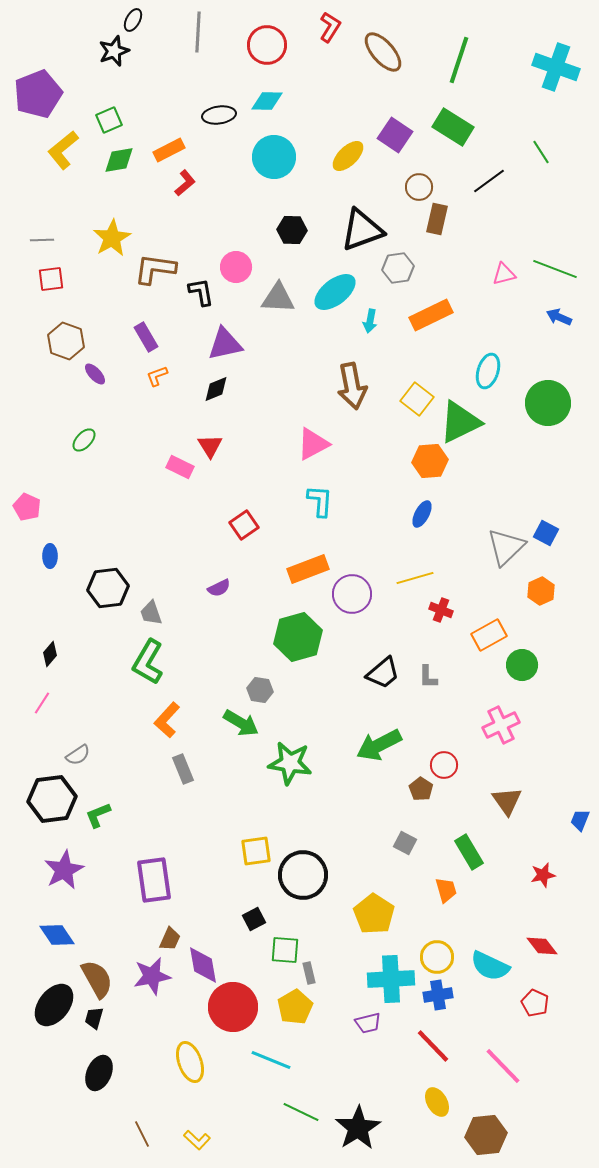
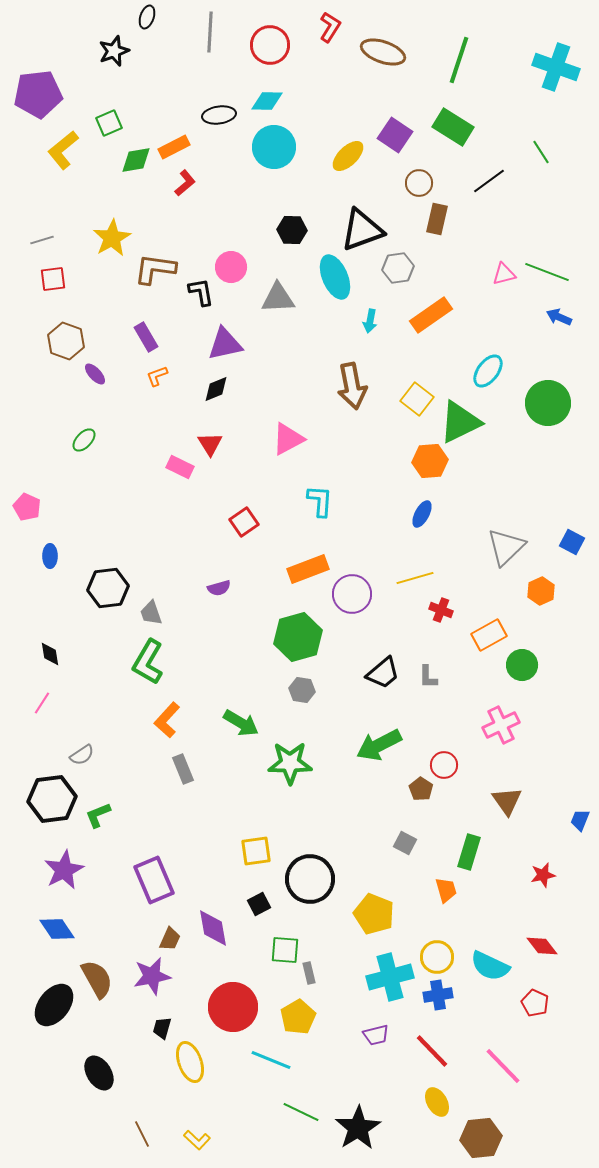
black ellipse at (133, 20): moved 14 px right, 3 px up; rotated 10 degrees counterclockwise
gray line at (198, 32): moved 12 px right
red circle at (267, 45): moved 3 px right
brown ellipse at (383, 52): rotated 30 degrees counterclockwise
purple pentagon at (38, 94): rotated 15 degrees clockwise
green square at (109, 120): moved 3 px down
orange rectangle at (169, 150): moved 5 px right, 3 px up
cyan circle at (274, 157): moved 10 px up
green diamond at (119, 160): moved 17 px right
brown circle at (419, 187): moved 4 px up
gray line at (42, 240): rotated 15 degrees counterclockwise
pink circle at (236, 267): moved 5 px left
green line at (555, 269): moved 8 px left, 3 px down
red square at (51, 279): moved 2 px right
cyan ellipse at (335, 292): moved 15 px up; rotated 75 degrees counterclockwise
gray triangle at (278, 298): rotated 6 degrees counterclockwise
orange rectangle at (431, 315): rotated 9 degrees counterclockwise
cyan ellipse at (488, 371): rotated 20 degrees clockwise
pink triangle at (313, 444): moved 25 px left, 5 px up
red triangle at (210, 446): moved 2 px up
red square at (244, 525): moved 3 px up
blue square at (546, 533): moved 26 px right, 9 px down
purple semicircle at (219, 588): rotated 10 degrees clockwise
black diamond at (50, 654): rotated 50 degrees counterclockwise
gray hexagon at (260, 690): moved 42 px right
gray semicircle at (78, 755): moved 4 px right
green star at (290, 763): rotated 9 degrees counterclockwise
green rectangle at (469, 852): rotated 48 degrees clockwise
black circle at (303, 875): moved 7 px right, 4 px down
purple rectangle at (154, 880): rotated 15 degrees counterclockwise
yellow pentagon at (374, 914): rotated 12 degrees counterclockwise
black square at (254, 919): moved 5 px right, 15 px up
blue diamond at (57, 935): moved 6 px up
purple diamond at (203, 965): moved 10 px right, 37 px up
cyan cross at (391, 979): moved 1 px left, 2 px up; rotated 12 degrees counterclockwise
yellow pentagon at (295, 1007): moved 3 px right, 10 px down
black trapezoid at (94, 1018): moved 68 px right, 10 px down
purple trapezoid at (368, 1023): moved 8 px right, 12 px down
red line at (433, 1046): moved 1 px left, 5 px down
black ellipse at (99, 1073): rotated 56 degrees counterclockwise
brown hexagon at (486, 1135): moved 5 px left, 3 px down
